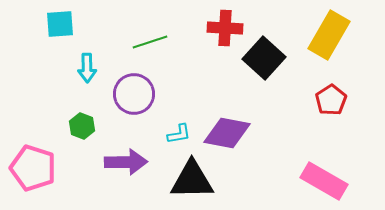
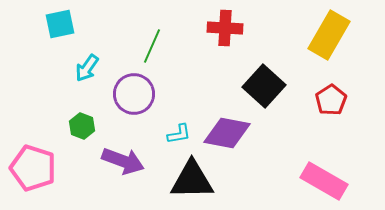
cyan square: rotated 8 degrees counterclockwise
green line: moved 2 px right, 4 px down; rotated 48 degrees counterclockwise
black square: moved 28 px down
cyan arrow: rotated 36 degrees clockwise
purple arrow: moved 3 px left, 1 px up; rotated 21 degrees clockwise
